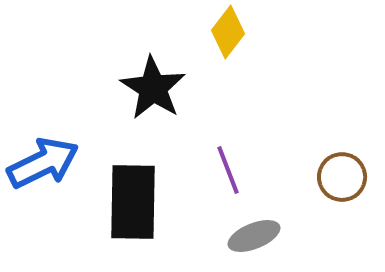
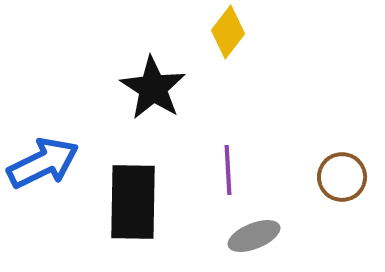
purple line: rotated 18 degrees clockwise
